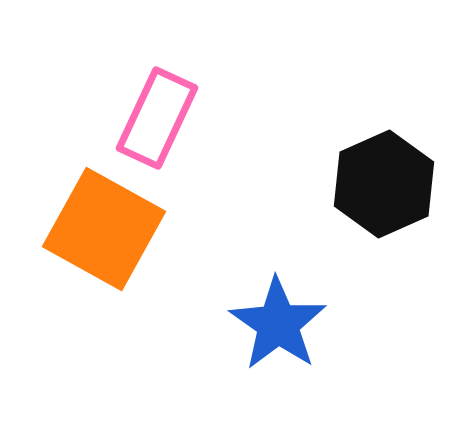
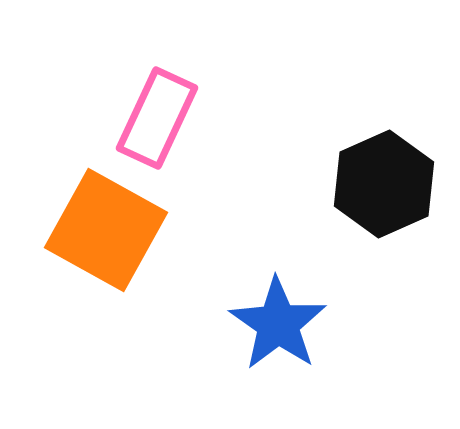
orange square: moved 2 px right, 1 px down
